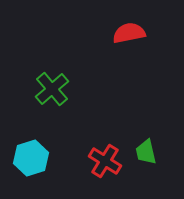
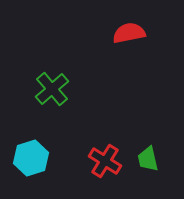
green trapezoid: moved 2 px right, 7 px down
